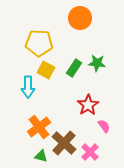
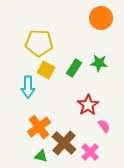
orange circle: moved 21 px right
green star: moved 2 px right
